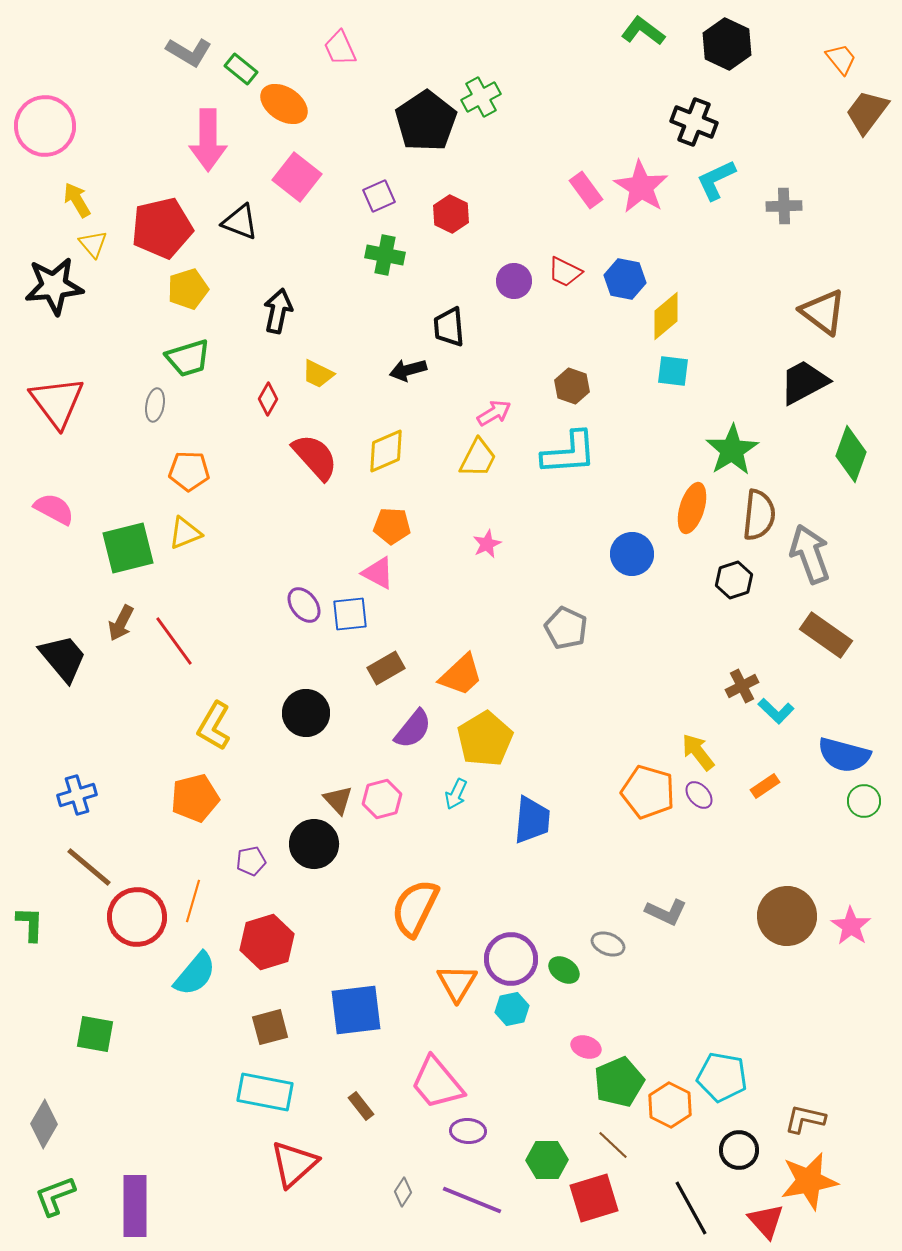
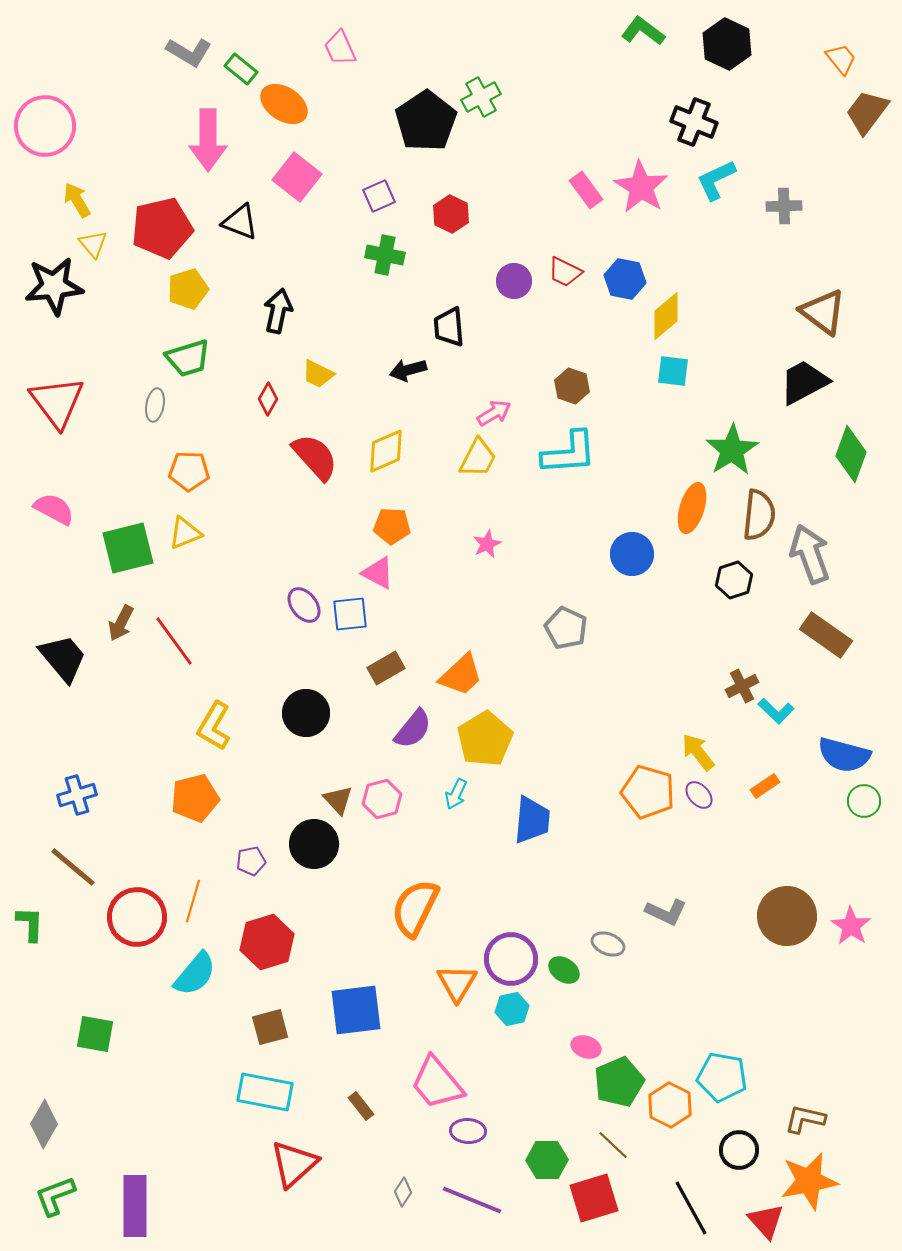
brown line at (89, 867): moved 16 px left
